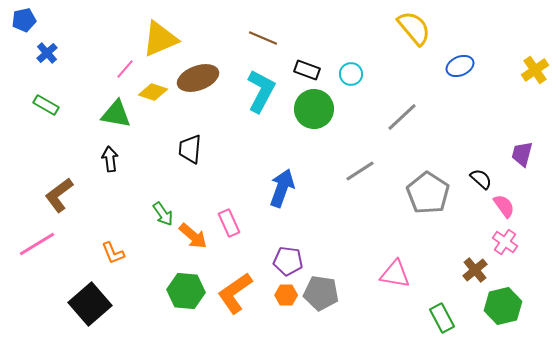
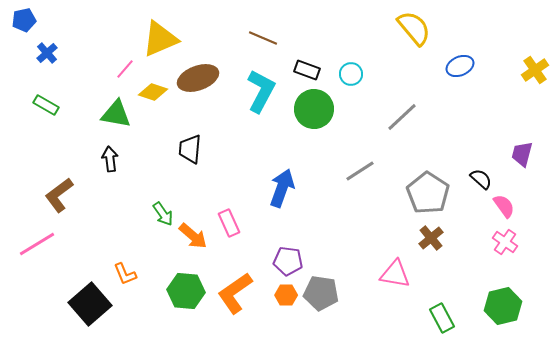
orange L-shape at (113, 253): moved 12 px right, 21 px down
brown cross at (475, 270): moved 44 px left, 32 px up
